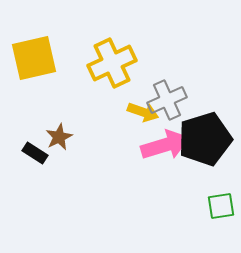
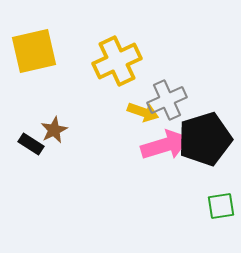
yellow square: moved 7 px up
yellow cross: moved 5 px right, 2 px up
brown star: moved 5 px left, 7 px up
black rectangle: moved 4 px left, 9 px up
